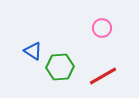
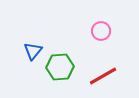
pink circle: moved 1 px left, 3 px down
blue triangle: rotated 36 degrees clockwise
